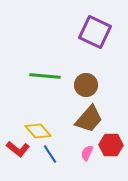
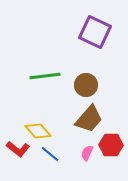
green line: rotated 12 degrees counterclockwise
blue line: rotated 18 degrees counterclockwise
